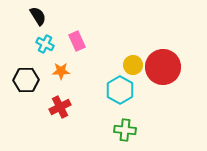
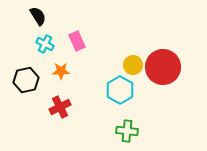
black hexagon: rotated 10 degrees counterclockwise
green cross: moved 2 px right, 1 px down
